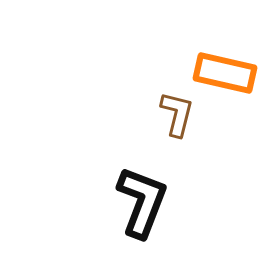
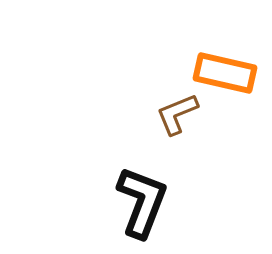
brown L-shape: rotated 126 degrees counterclockwise
